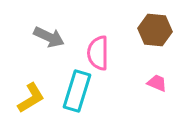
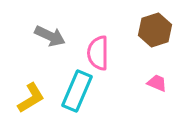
brown hexagon: rotated 24 degrees counterclockwise
gray arrow: moved 1 px right, 1 px up
cyan rectangle: rotated 6 degrees clockwise
